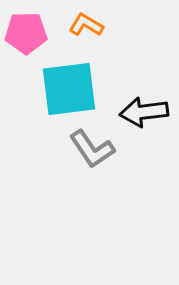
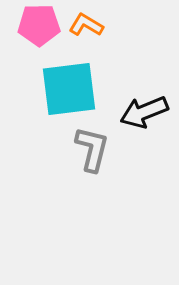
pink pentagon: moved 13 px right, 8 px up
black arrow: rotated 15 degrees counterclockwise
gray L-shape: rotated 132 degrees counterclockwise
